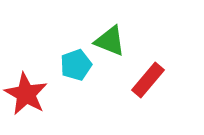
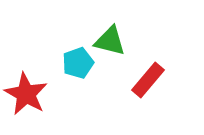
green triangle: rotated 8 degrees counterclockwise
cyan pentagon: moved 2 px right, 2 px up
